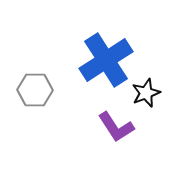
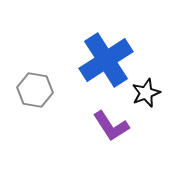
gray hexagon: rotated 8 degrees clockwise
purple L-shape: moved 5 px left, 1 px up
